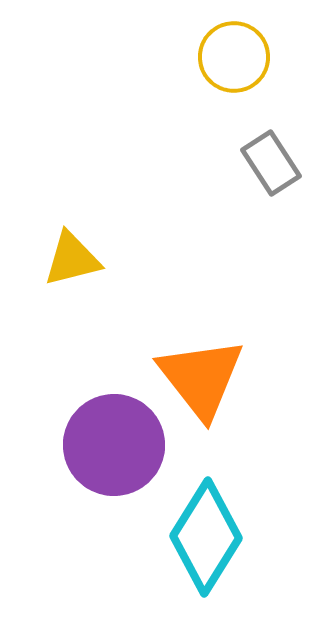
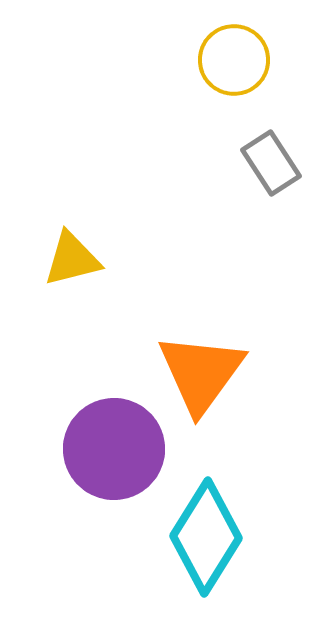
yellow circle: moved 3 px down
orange triangle: moved 5 px up; rotated 14 degrees clockwise
purple circle: moved 4 px down
